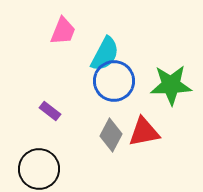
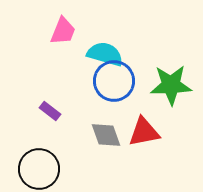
cyan semicircle: rotated 102 degrees counterclockwise
gray diamond: moved 5 px left; rotated 48 degrees counterclockwise
